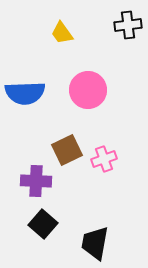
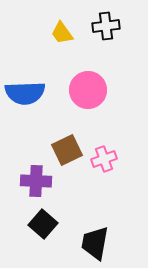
black cross: moved 22 px left, 1 px down
